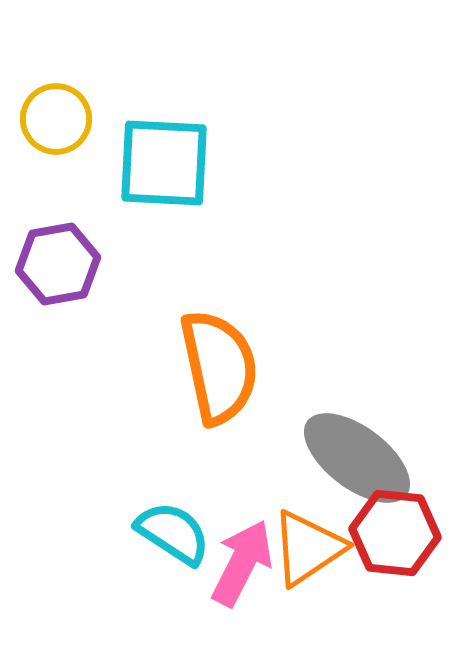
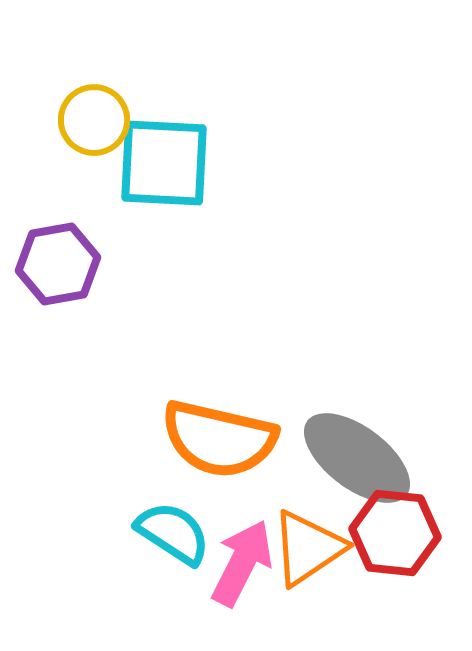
yellow circle: moved 38 px right, 1 px down
orange semicircle: moved 72 px down; rotated 115 degrees clockwise
